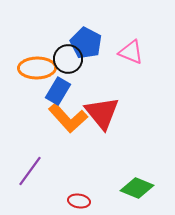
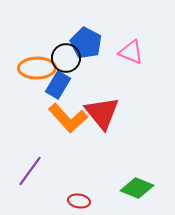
black circle: moved 2 px left, 1 px up
blue rectangle: moved 6 px up
